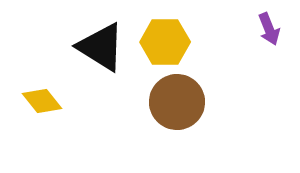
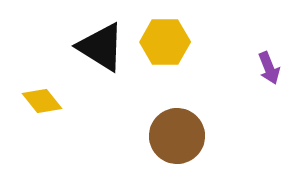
purple arrow: moved 39 px down
brown circle: moved 34 px down
